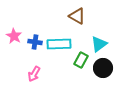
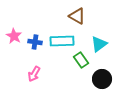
cyan rectangle: moved 3 px right, 3 px up
green rectangle: rotated 63 degrees counterclockwise
black circle: moved 1 px left, 11 px down
